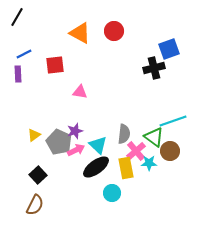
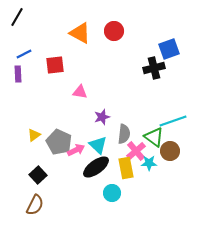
purple star: moved 27 px right, 14 px up
